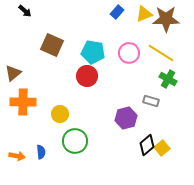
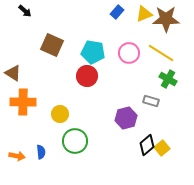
brown triangle: rotated 48 degrees counterclockwise
